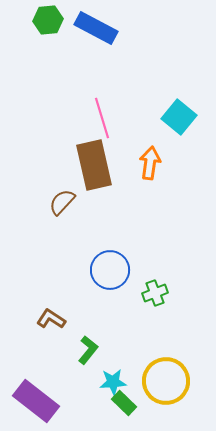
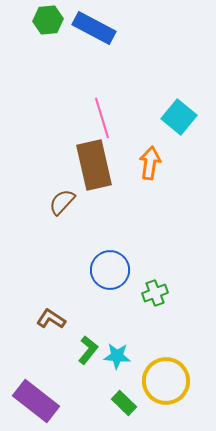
blue rectangle: moved 2 px left
cyan star: moved 4 px right, 26 px up; rotated 8 degrees clockwise
